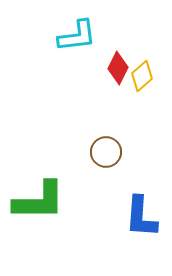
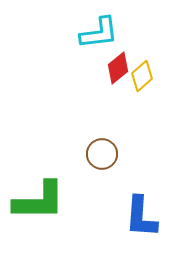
cyan L-shape: moved 22 px right, 3 px up
red diamond: rotated 24 degrees clockwise
brown circle: moved 4 px left, 2 px down
